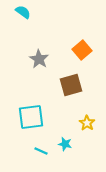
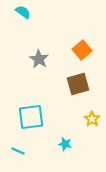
brown square: moved 7 px right, 1 px up
yellow star: moved 5 px right, 4 px up
cyan line: moved 23 px left
